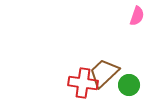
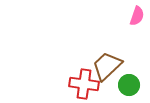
brown trapezoid: moved 3 px right, 7 px up
red cross: moved 1 px right, 1 px down
